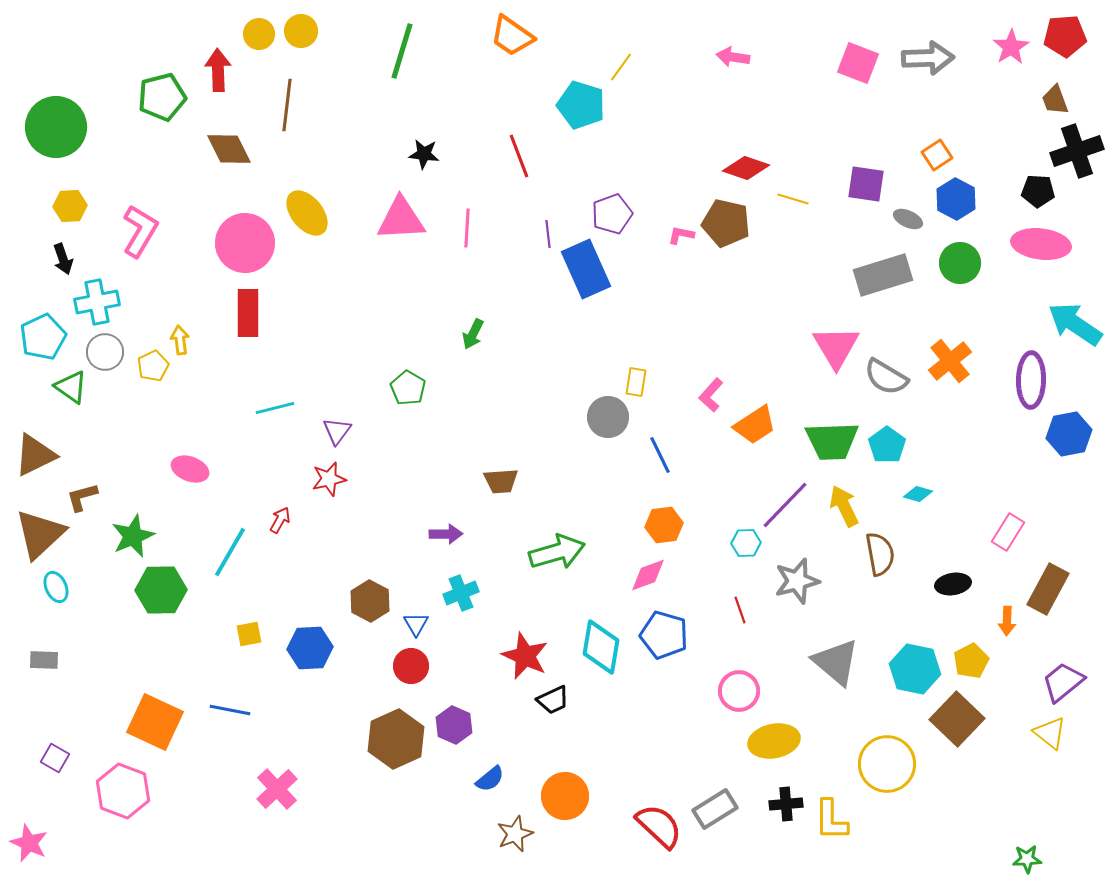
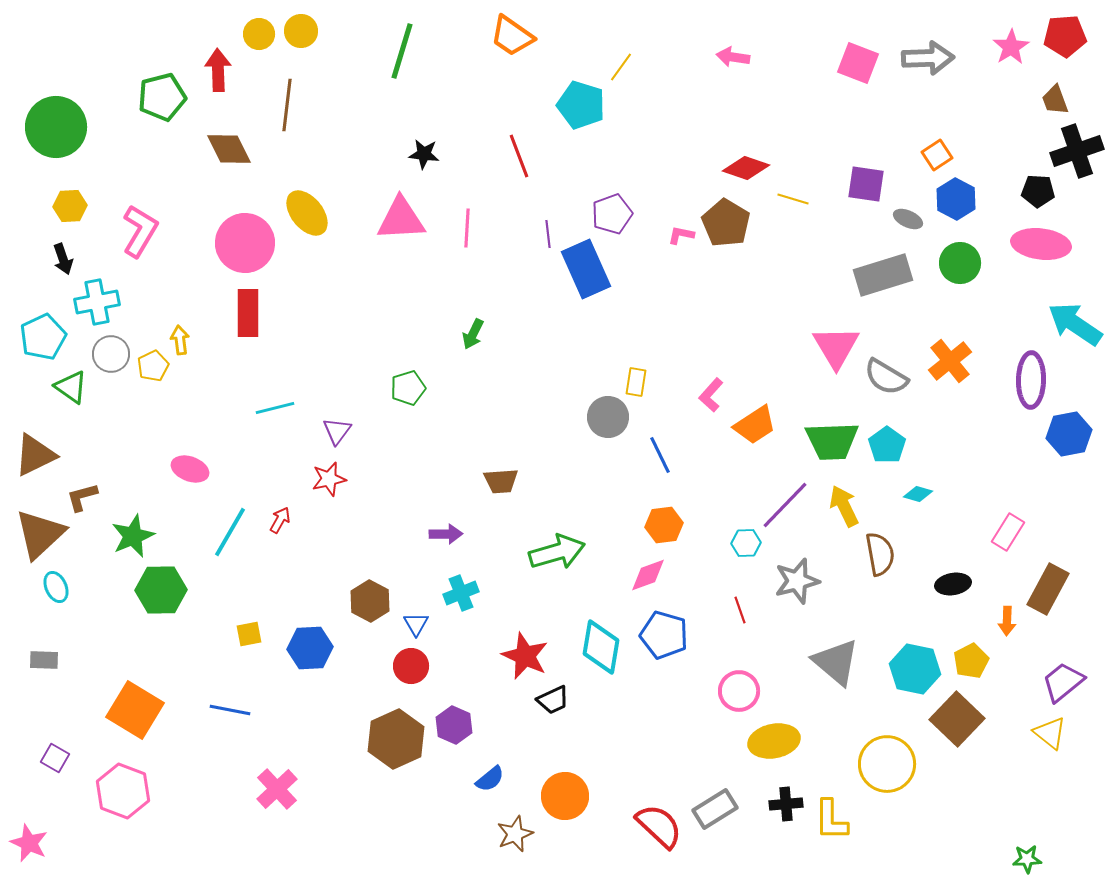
brown pentagon at (726, 223): rotated 18 degrees clockwise
gray circle at (105, 352): moved 6 px right, 2 px down
green pentagon at (408, 388): rotated 24 degrees clockwise
cyan line at (230, 552): moved 20 px up
orange square at (155, 722): moved 20 px left, 12 px up; rotated 6 degrees clockwise
